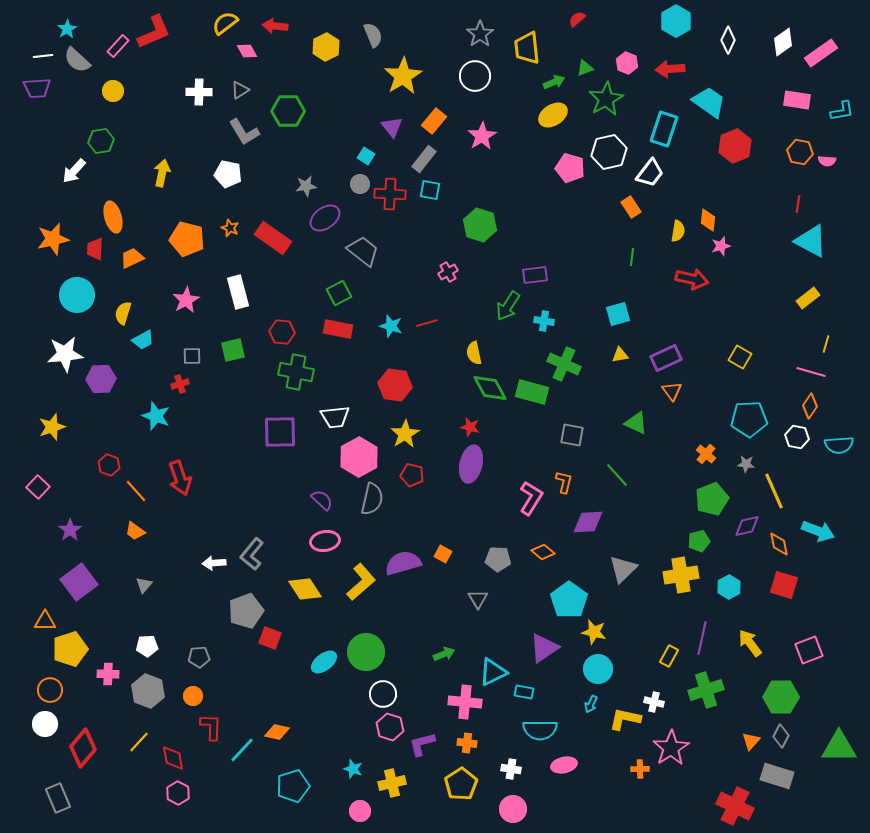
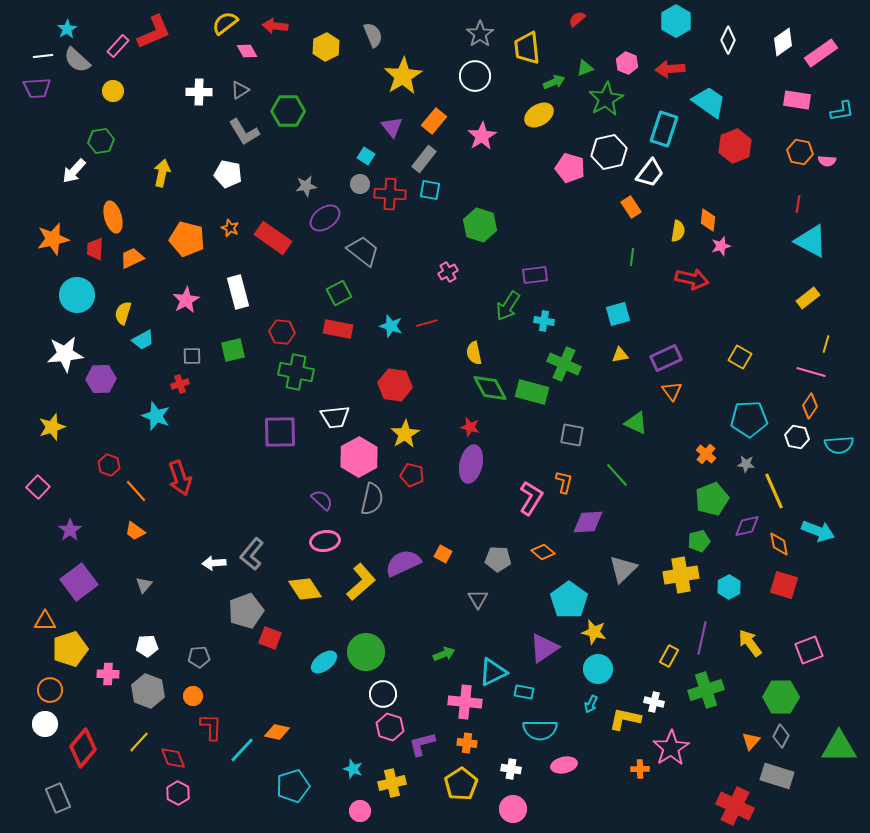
yellow ellipse at (553, 115): moved 14 px left
purple semicircle at (403, 563): rotated 9 degrees counterclockwise
red diamond at (173, 758): rotated 12 degrees counterclockwise
